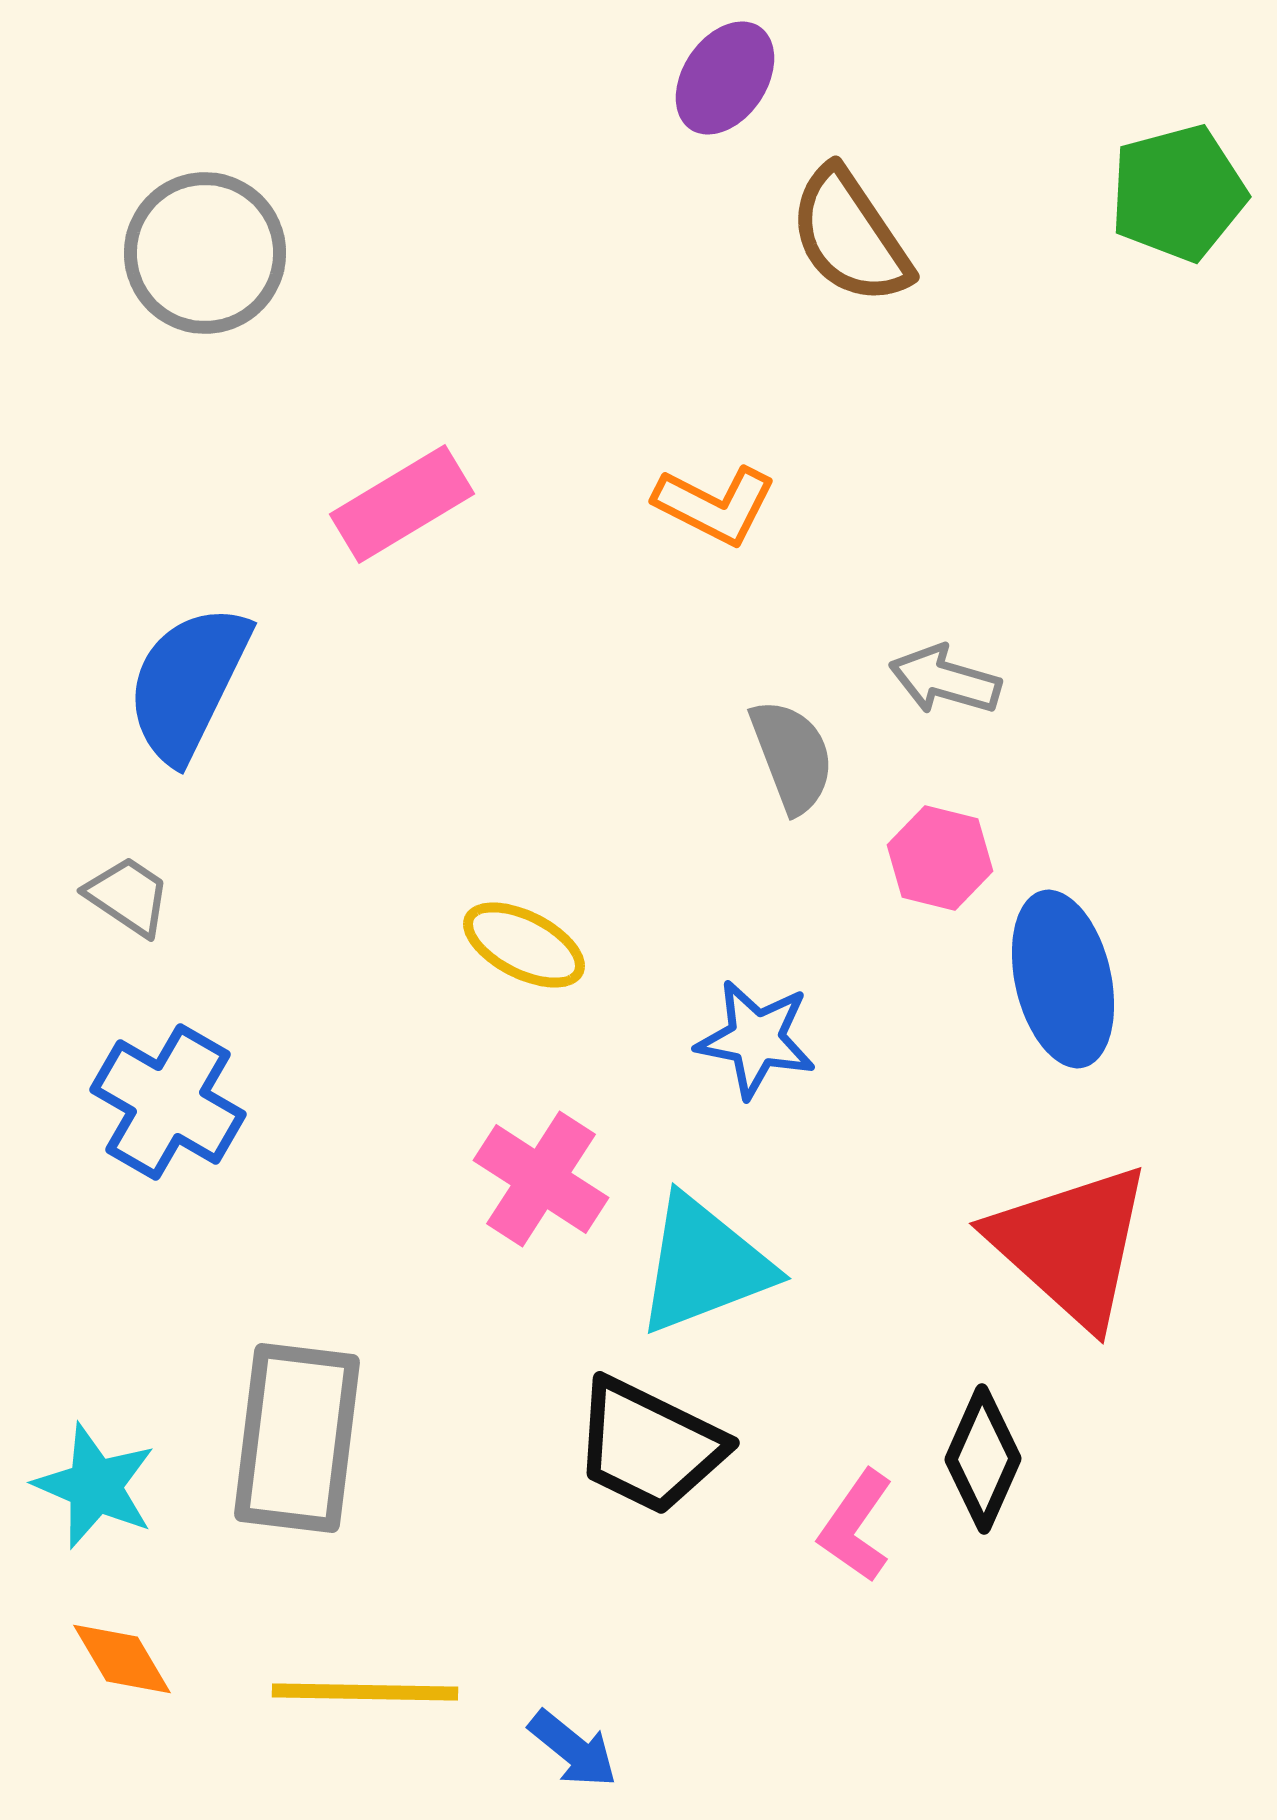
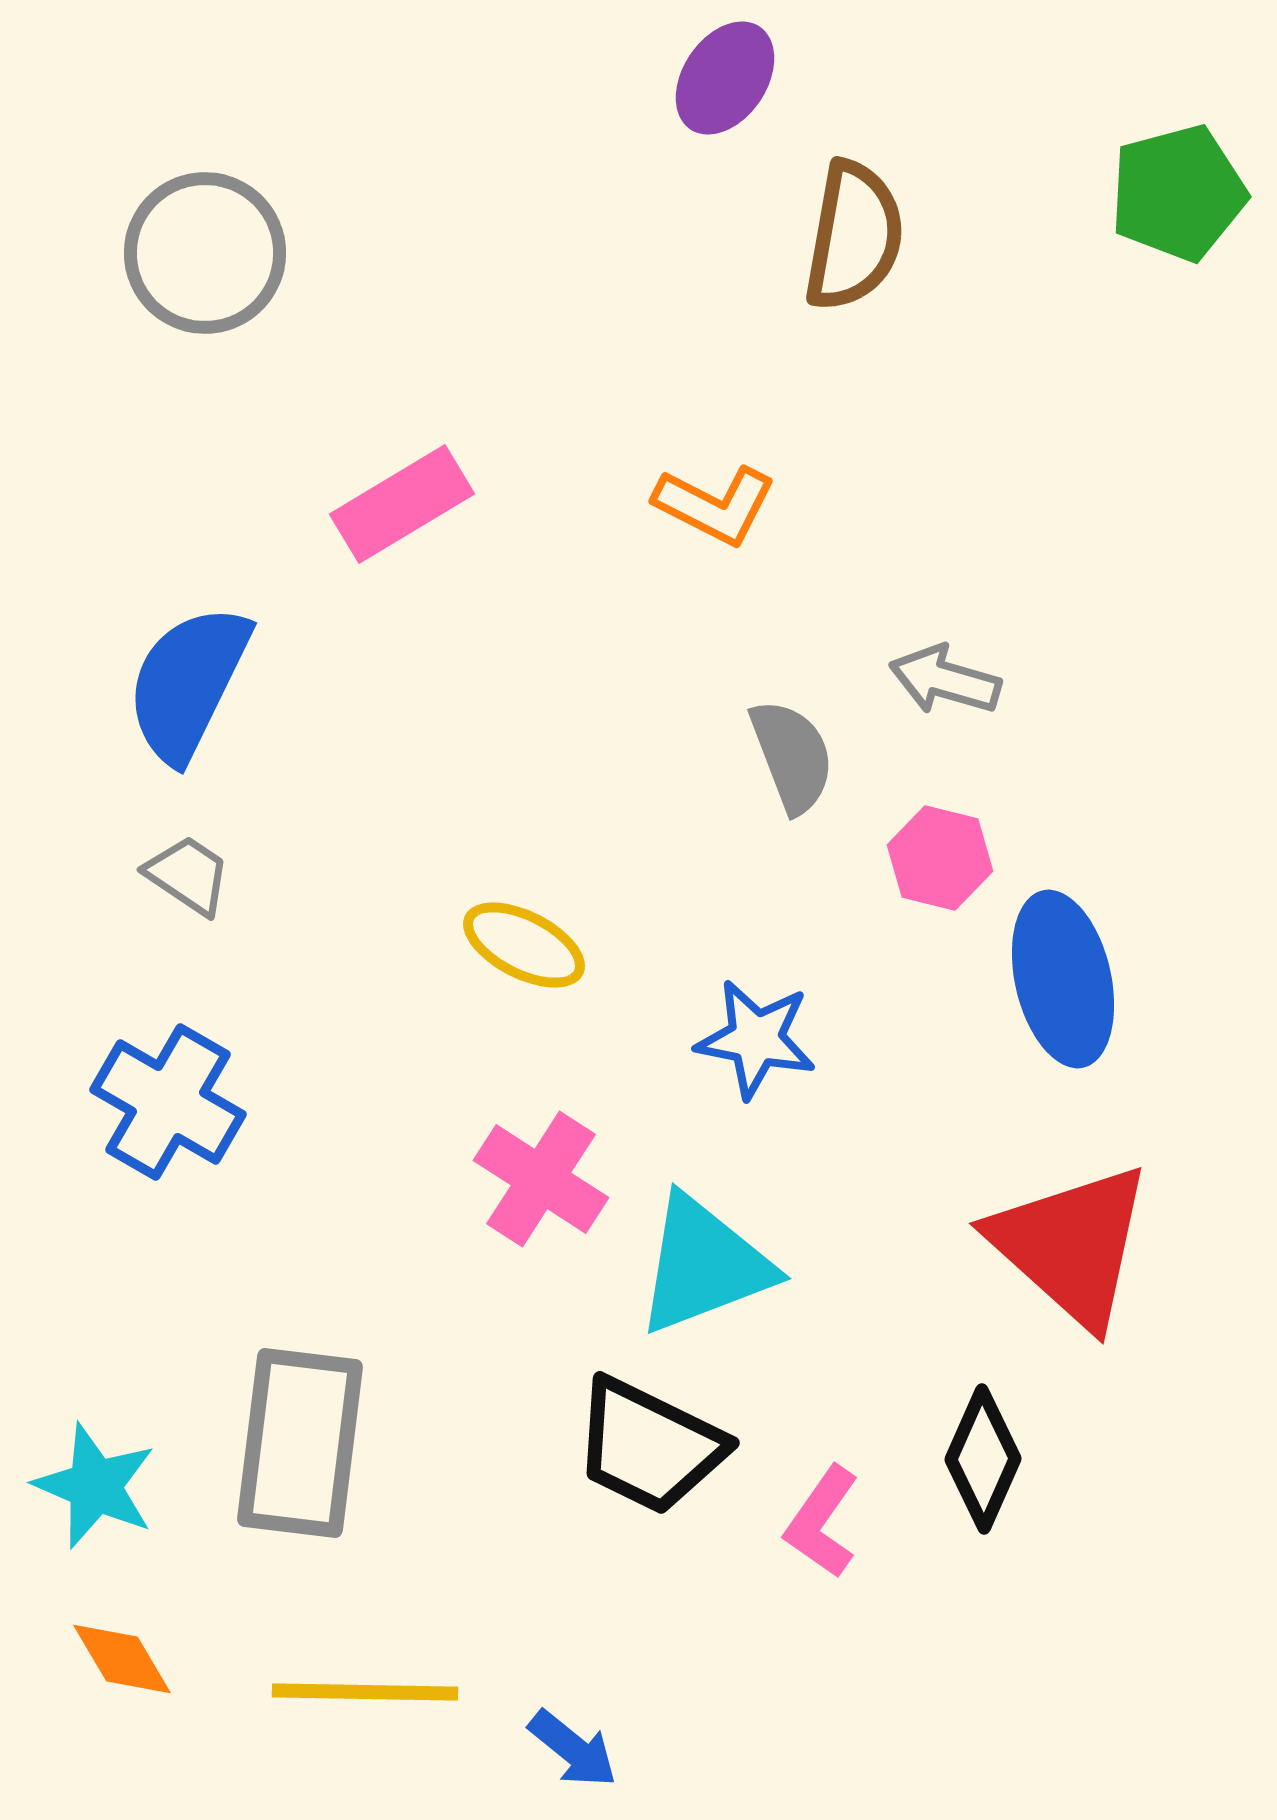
brown semicircle: moved 4 px right; rotated 136 degrees counterclockwise
gray trapezoid: moved 60 px right, 21 px up
gray rectangle: moved 3 px right, 5 px down
pink L-shape: moved 34 px left, 4 px up
